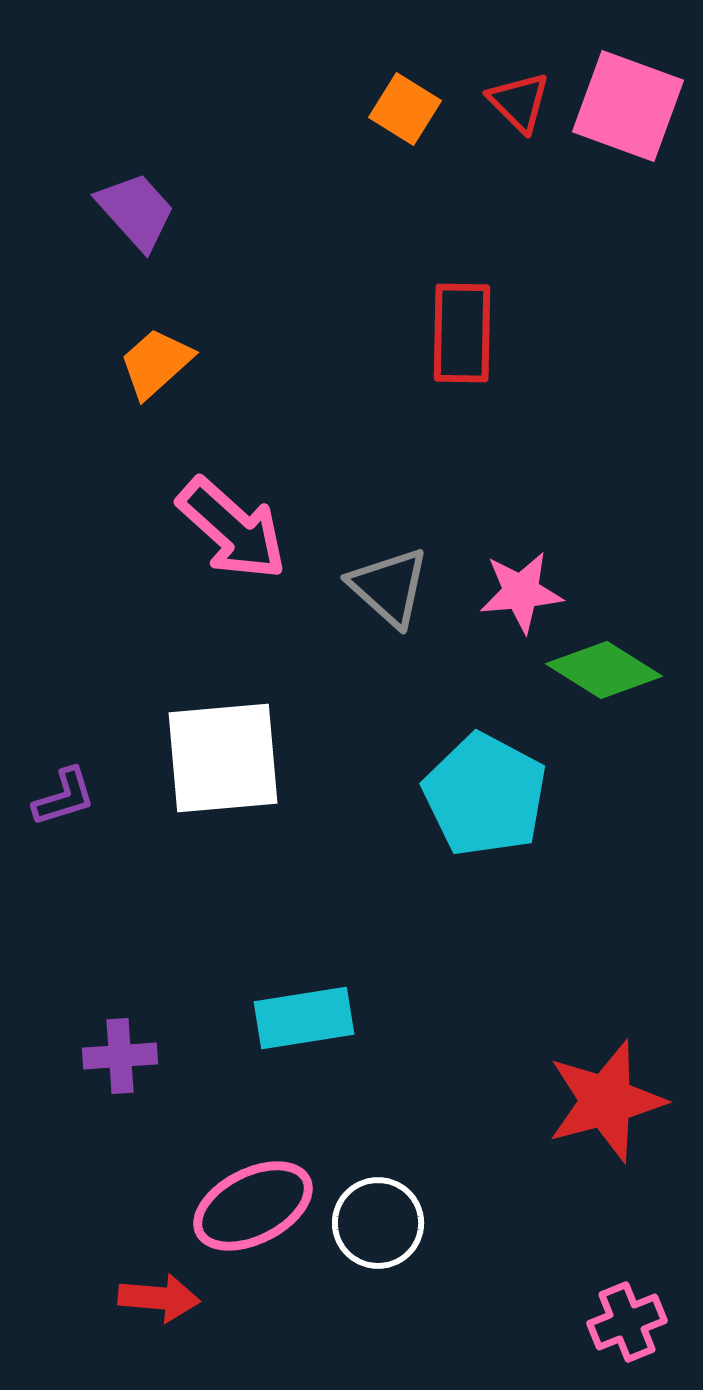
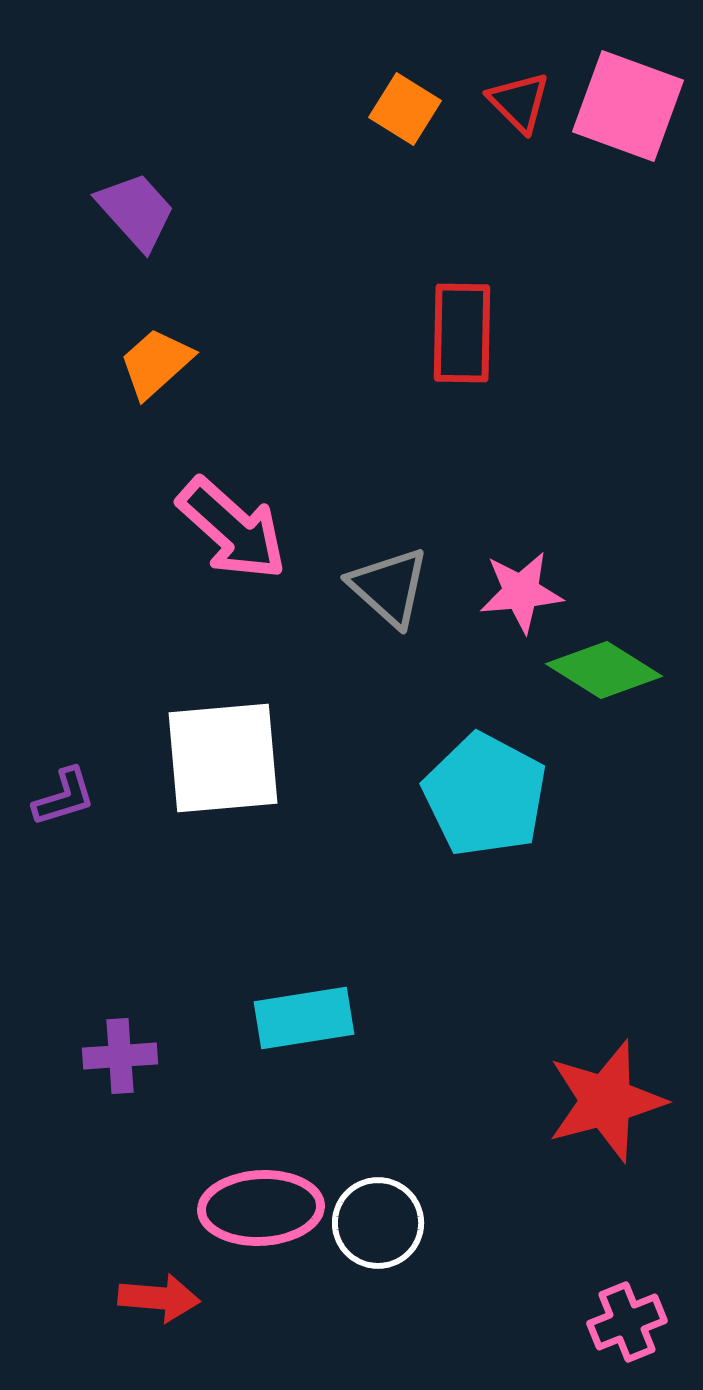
pink ellipse: moved 8 px right, 2 px down; rotated 24 degrees clockwise
